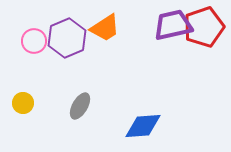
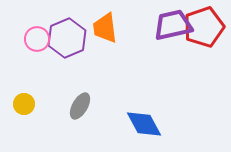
orange trapezoid: rotated 116 degrees clockwise
pink circle: moved 3 px right, 2 px up
yellow circle: moved 1 px right, 1 px down
blue diamond: moved 1 px right, 2 px up; rotated 66 degrees clockwise
